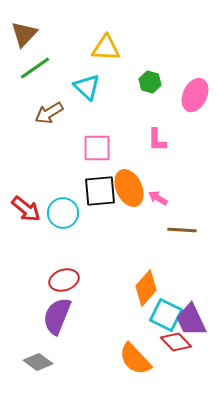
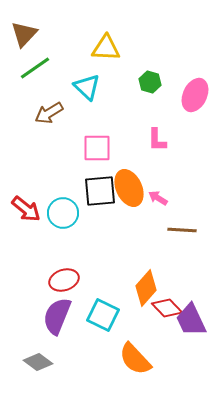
cyan square: moved 63 px left
red diamond: moved 9 px left, 34 px up
